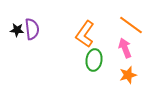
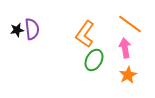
orange line: moved 1 px left, 1 px up
black star: rotated 16 degrees counterclockwise
pink arrow: rotated 12 degrees clockwise
green ellipse: rotated 20 degrees clockwise
orange star: rotated 12 degrees counterclockwise
